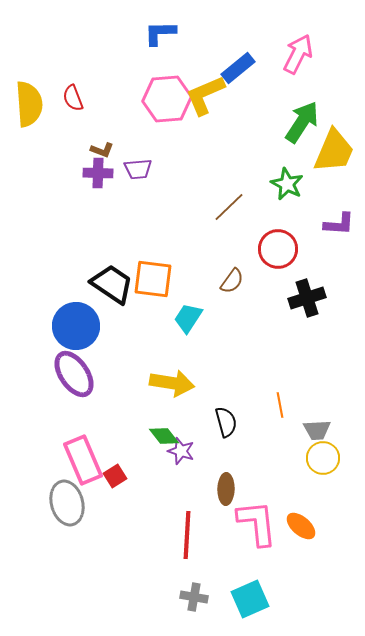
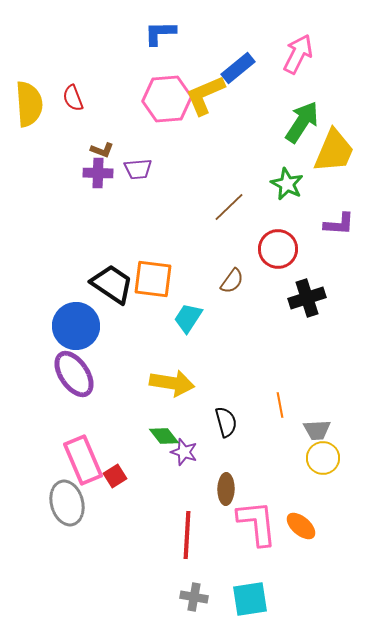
purple star: moved 3 px right, 1 px down
cyan square: rotated 15 degrees clockwise
